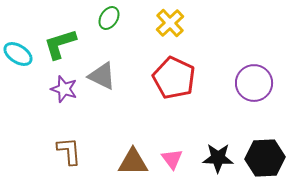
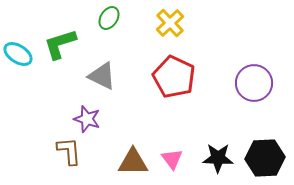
red pentagon: moved 1 px up
purple star: moved 23 px right, 30 px down
